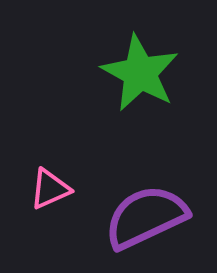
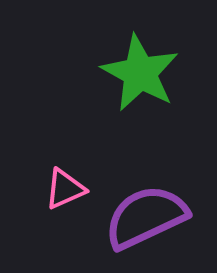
pink triangle: moved 15 px right
